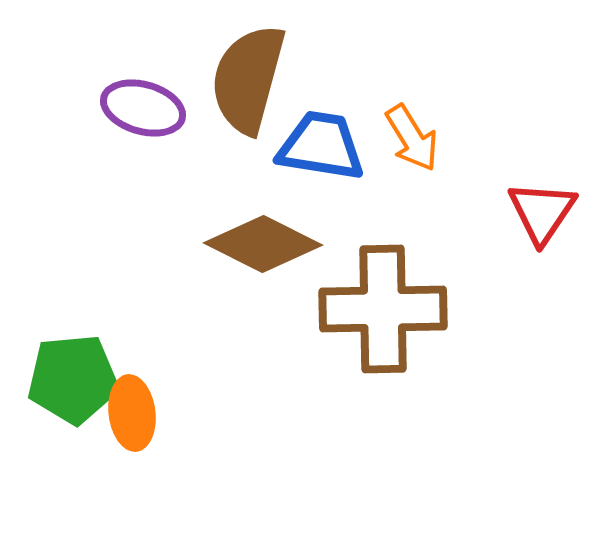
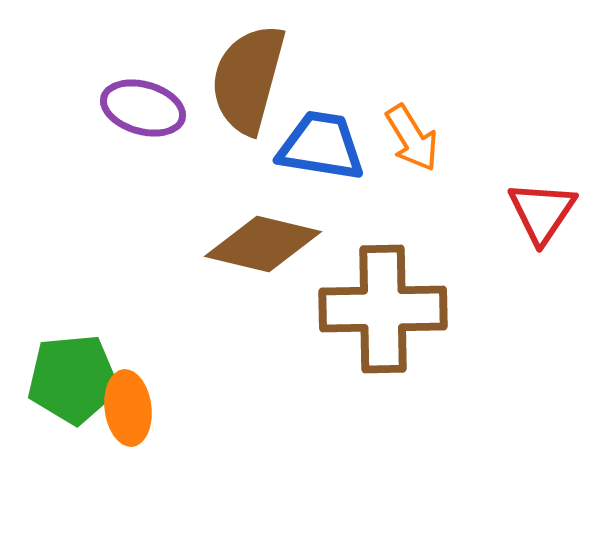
brown diamond: rotated 13 degrees counterclockwise
orange ellipse: moved 4 px left, 5 px up
